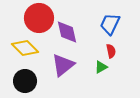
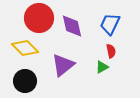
purple diamond: moved 5 px right, 6 px up
green triangle: moved 1 px right
